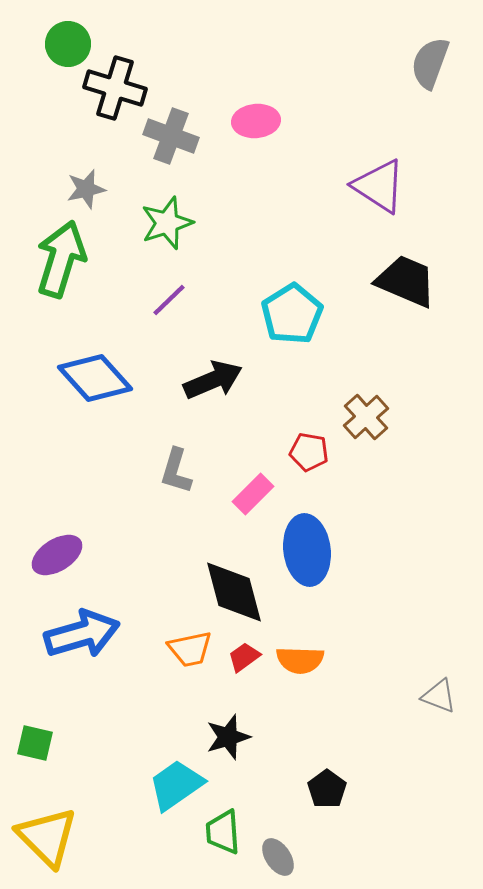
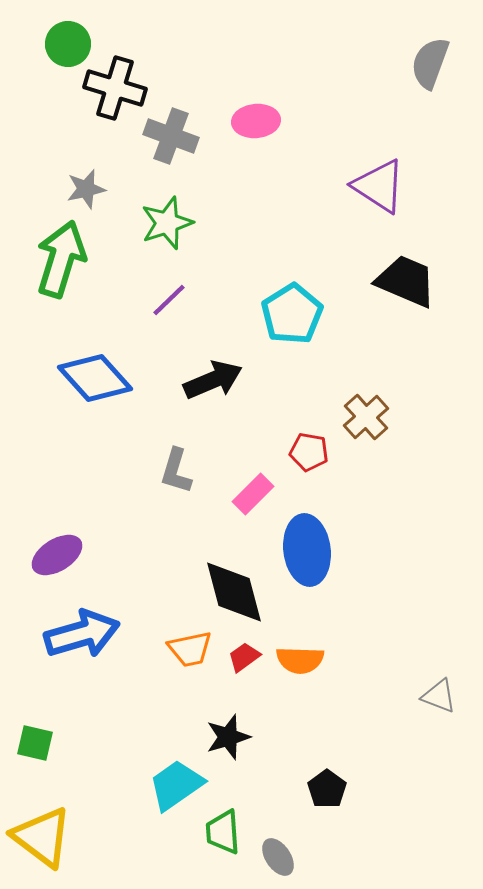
yellow triangle: moved 5 px left; rotated 8 degrees counterclockwise
